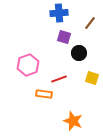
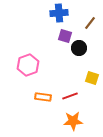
purple square: moved 1 px right, 1 px up
black circle: moved 5 px up
red line: moved 11 px right, 17 px down
orange rectangle: moved 1 px left, 3 px down
orange star: rotated 24 degrees counterclockwise
